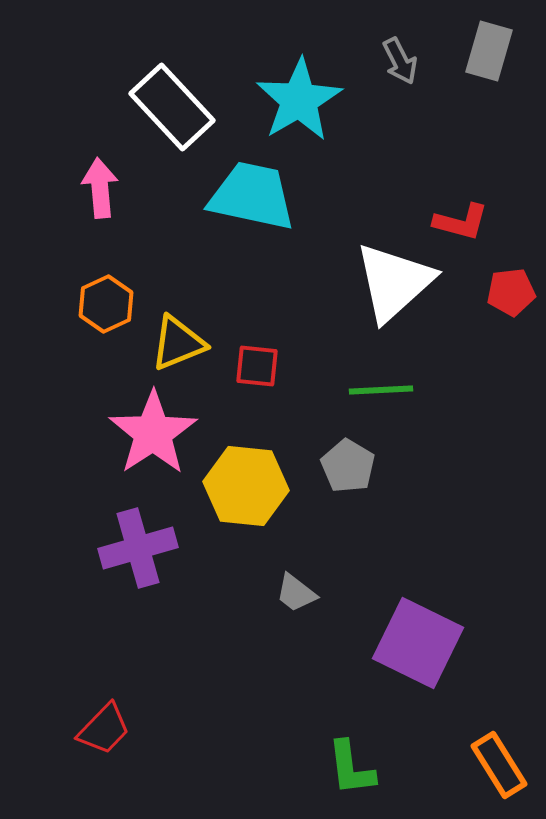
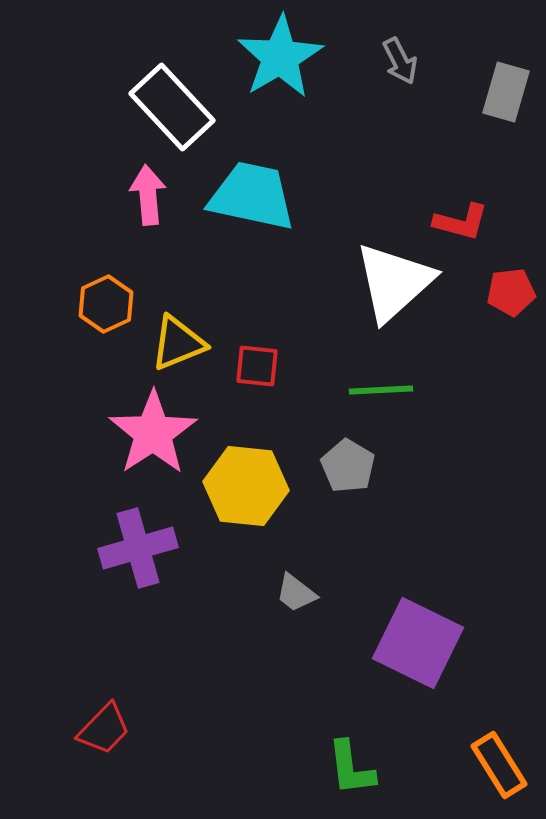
gray rectangle: moved 17 px right, 41 px down
cyan star: moved 19 px left, 43 px up
pink arrow: moved 48 px right, 7 px down
